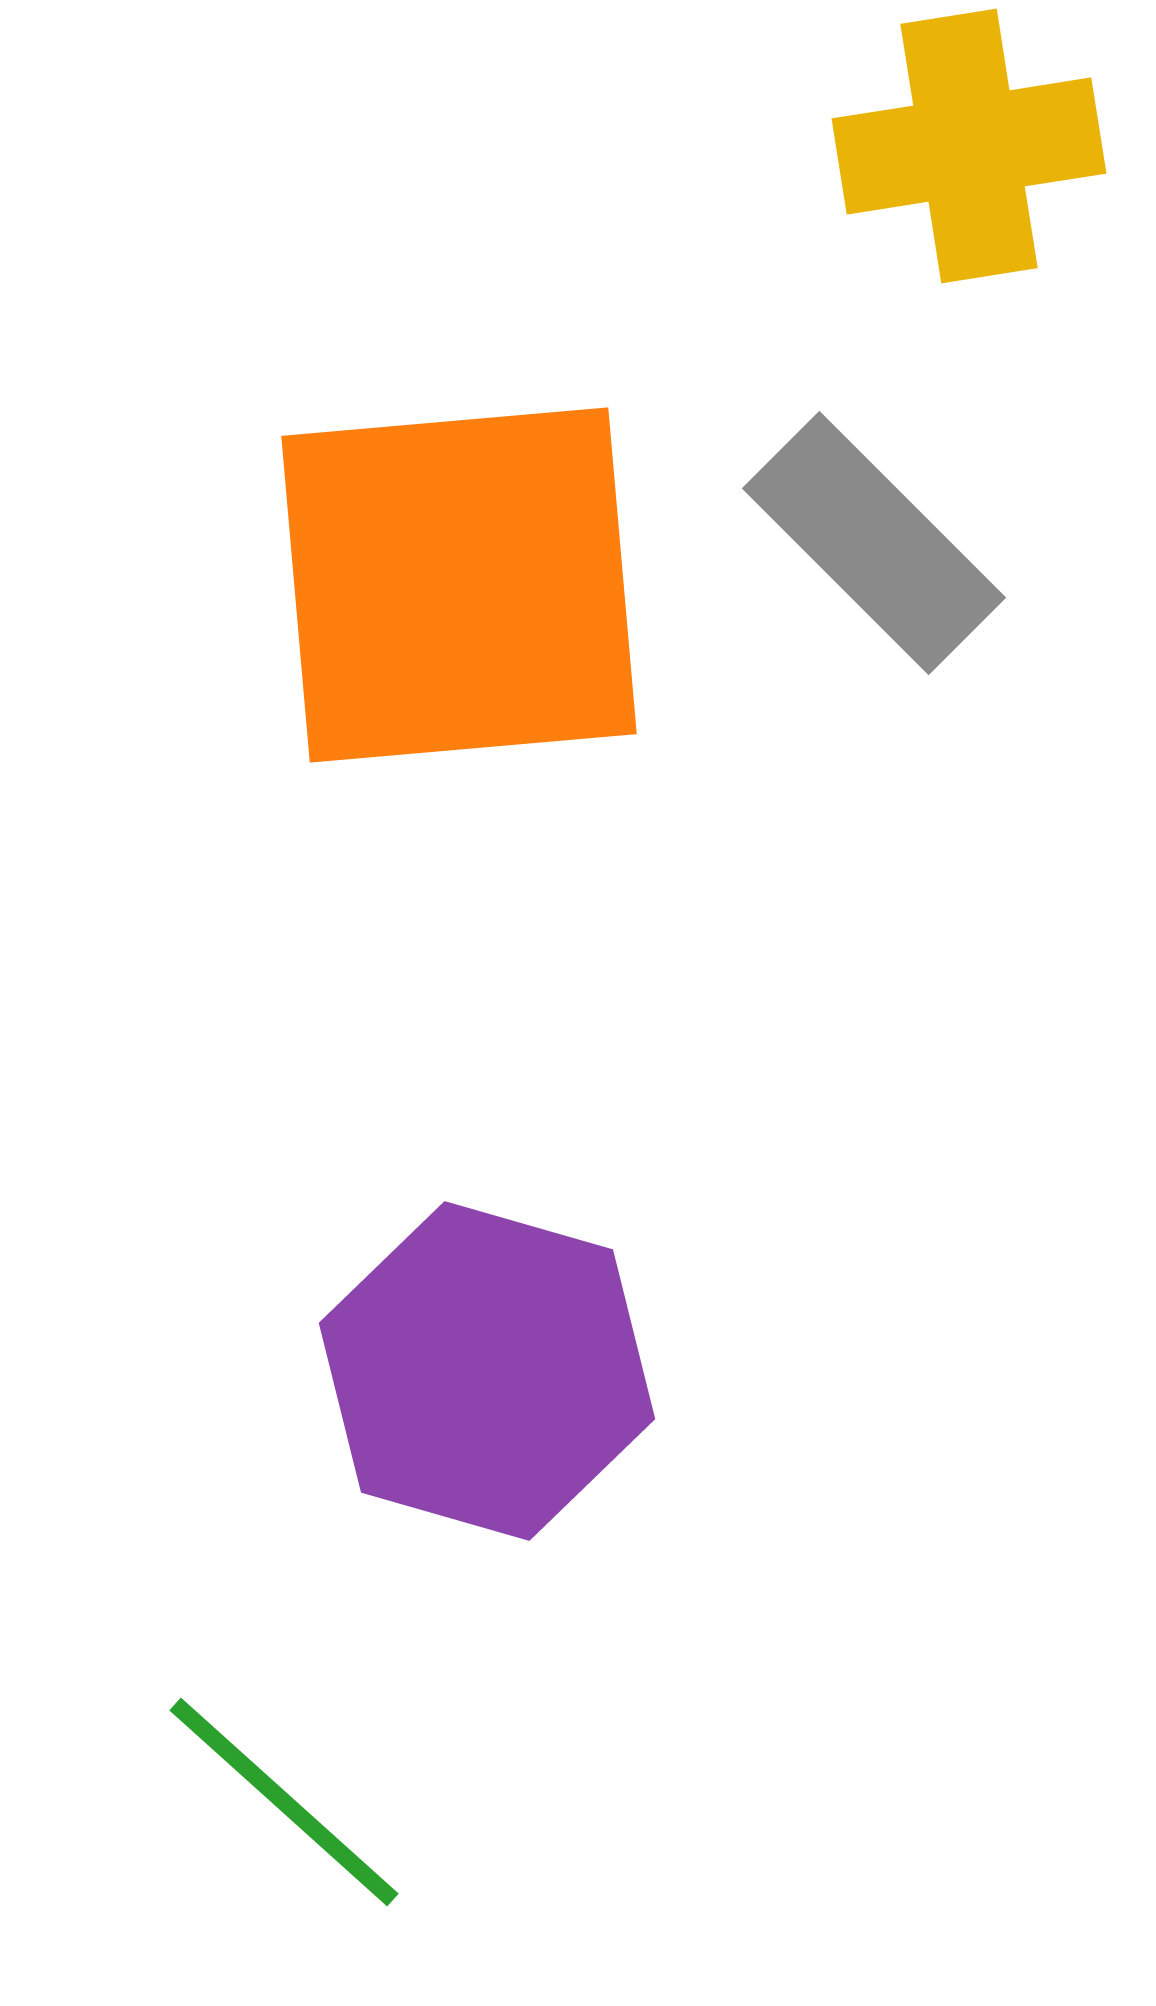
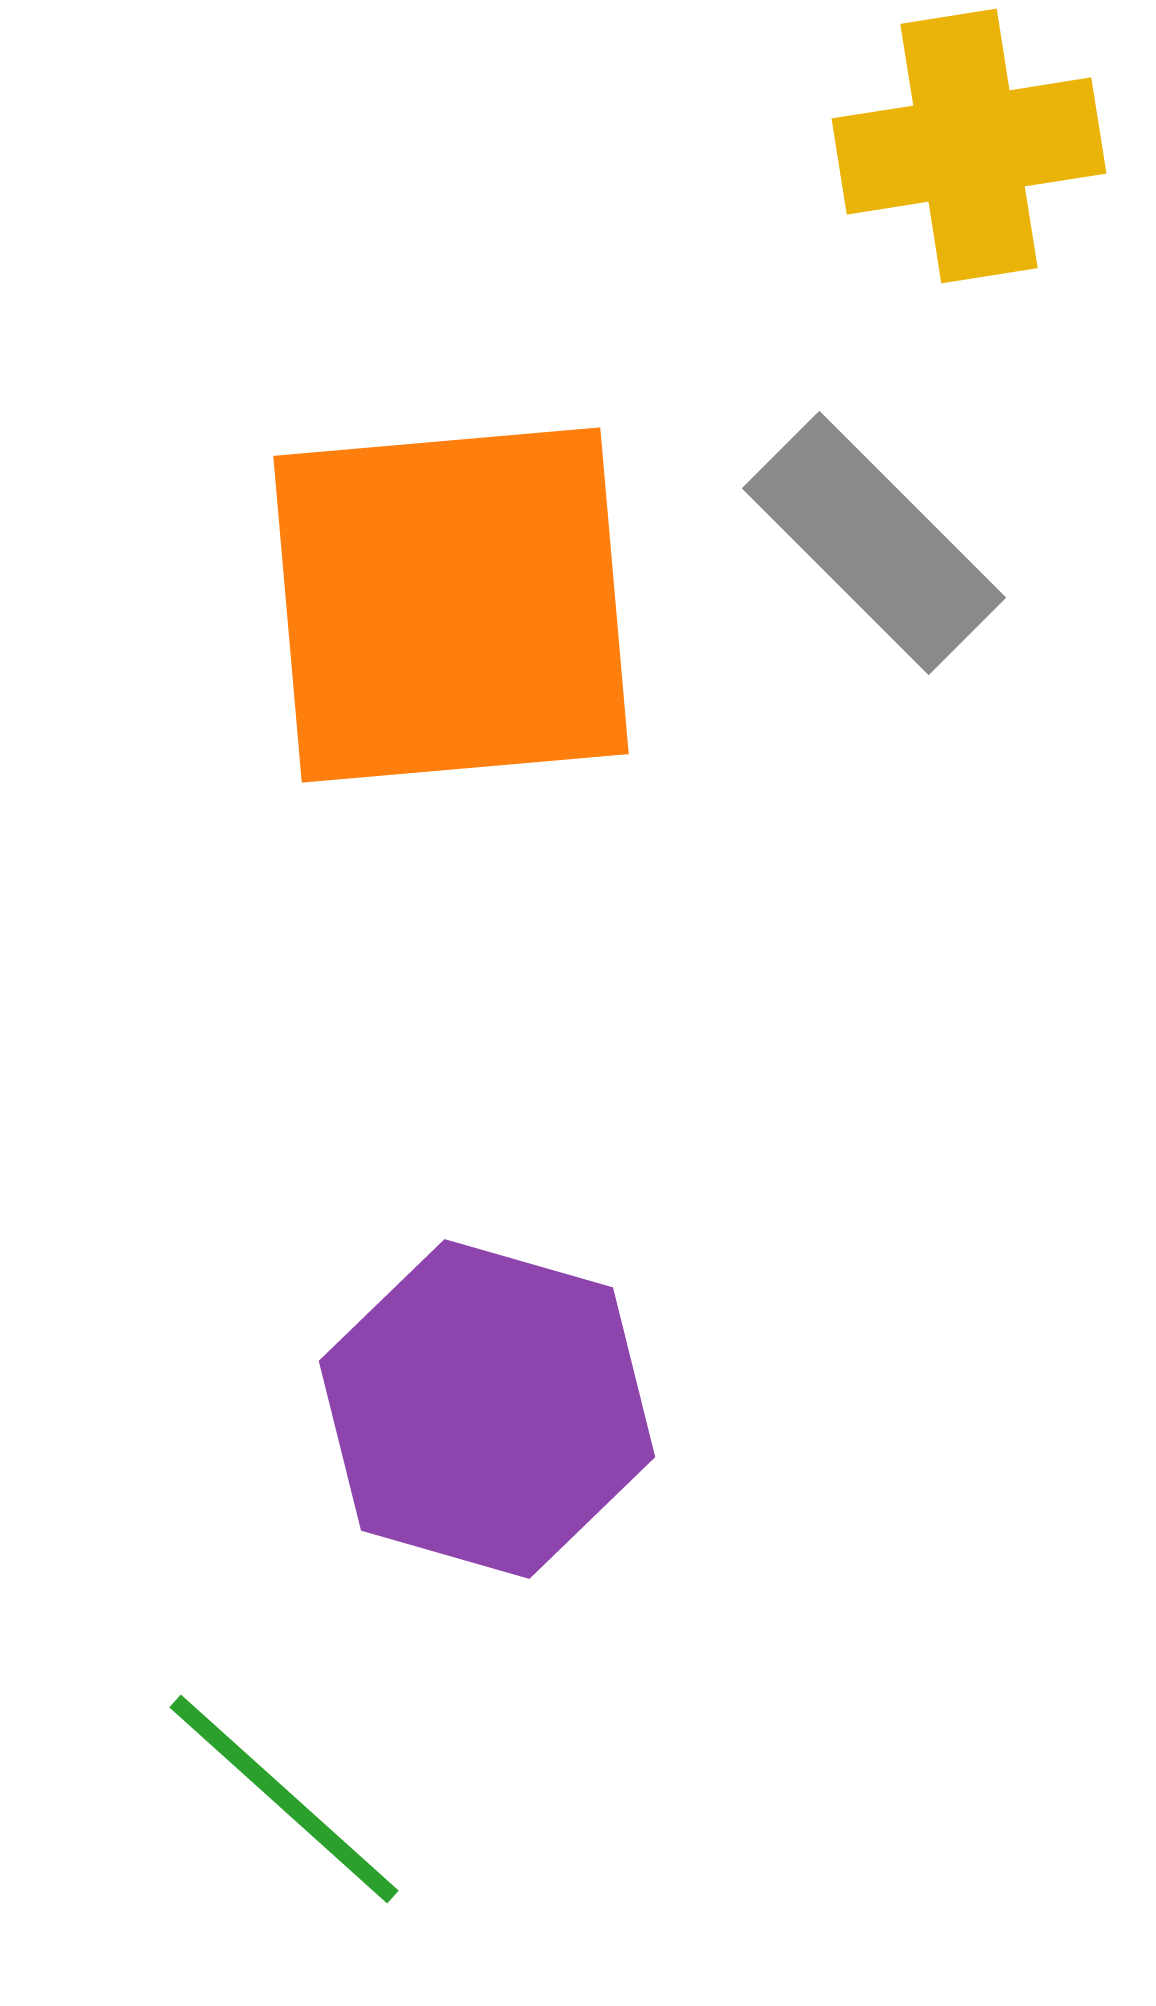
orange square: moved 8 px left, 20 px down
purple hexagon: moved 38 px down
green line: moved 3 px up
